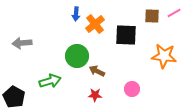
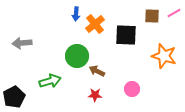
orange star: rotated 10 degrees clockwise
black pentagon: rotated 15 degrees clockwise
